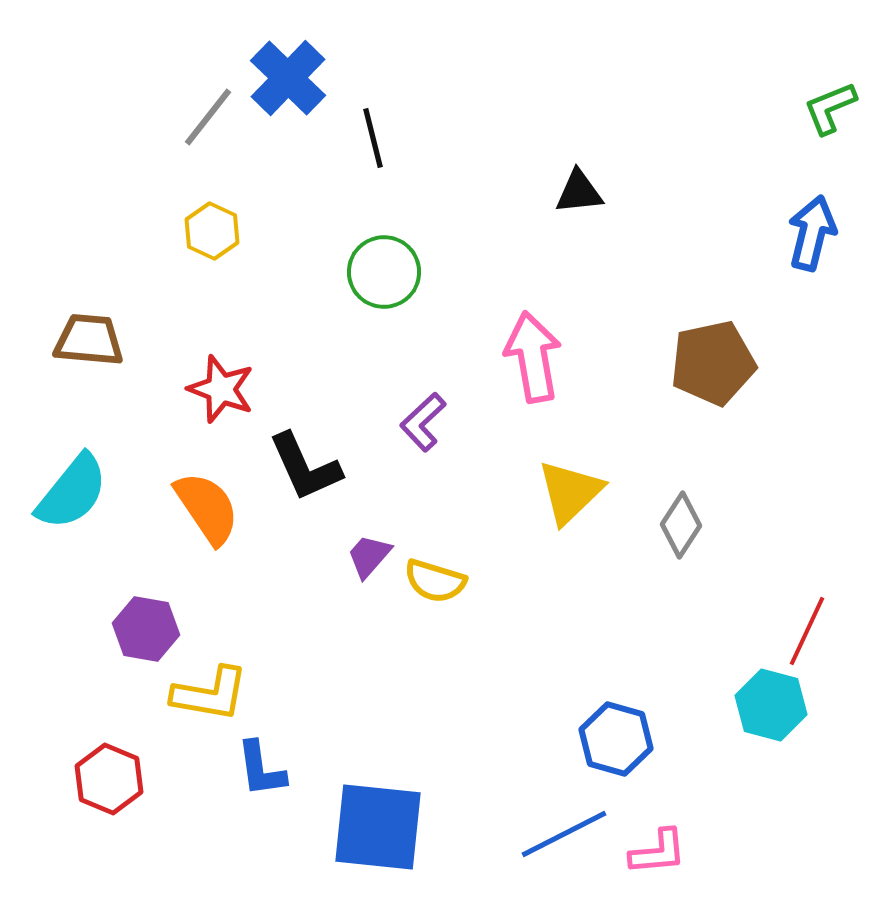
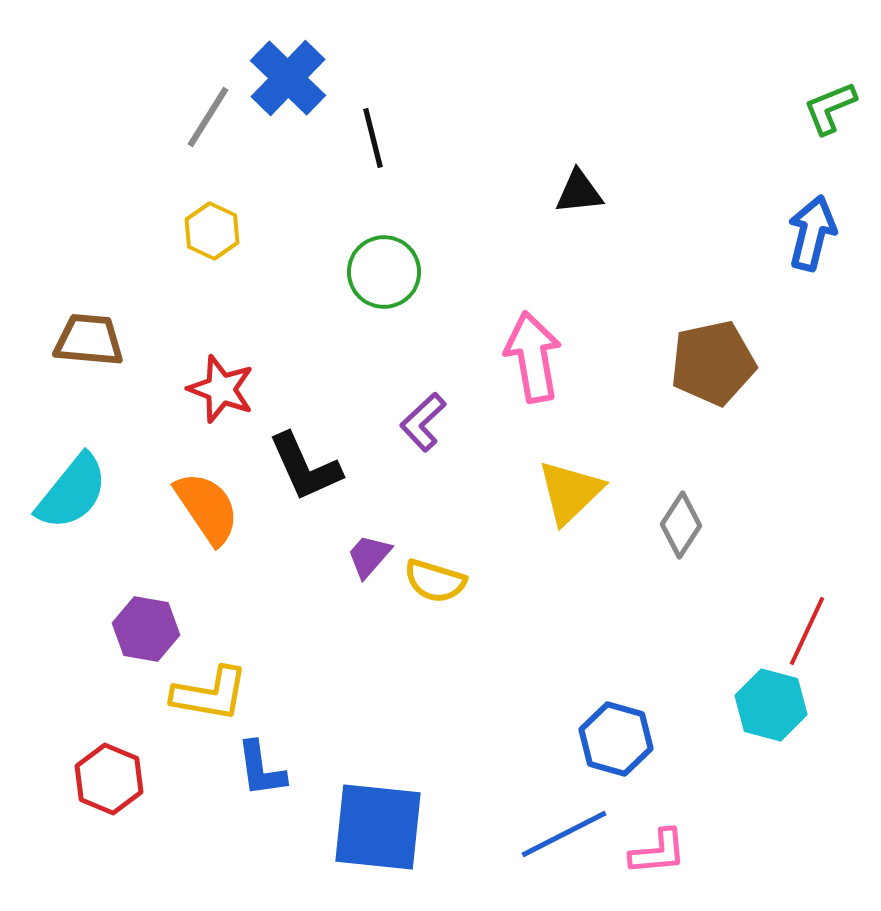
gray line: rotated 6 degrees counterclockwise
